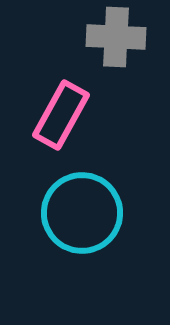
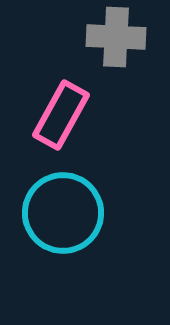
cyan circle: moved 19 px left
